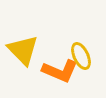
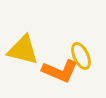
yellow triangle: rotated 32 degrees counterclockwise
